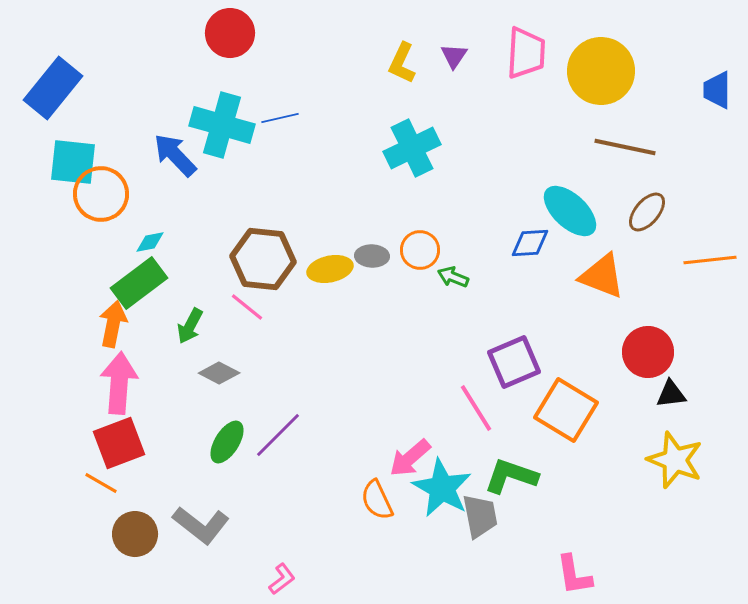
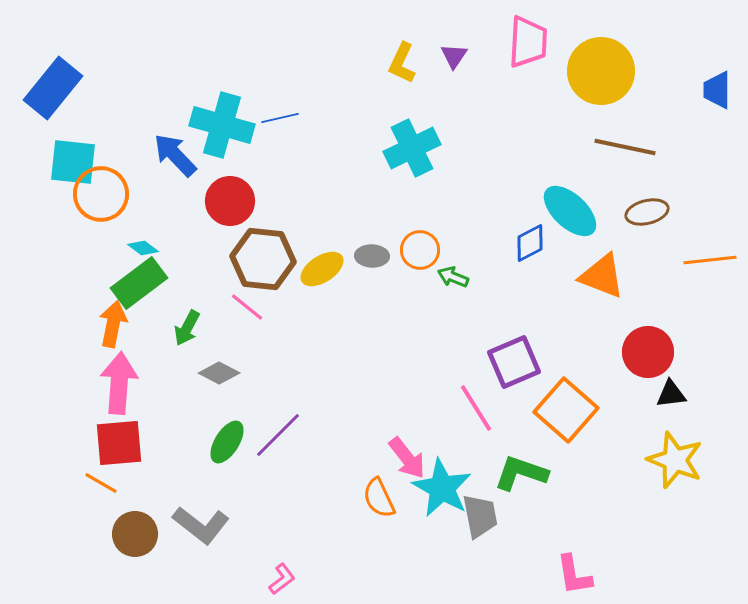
red circle at (230, 33): moved 168 px down
pink trapezoid at (526, 53): moved 2 px right, 11 px up
brown ellipse at (647, 212): rotated 36 degrees clockwise
cyan diamond at (150, 242): moved 7 px left, 6 px down; rotated 48 degrees clockwise
blue diamond at (530, 243): rotated 24 degrees counterclockwise
yellow ellipse at (330, 269): moved 8 px left; rotated 21 degrees counterclockwise
green arrow at (190, 326): moved 3 px left, 2 px down
orange square at (566, 410): rotated 10 degrees clockwise
red square at (119, 443): rotated 16 degrees clockwise
pink arrow at (410, 458): moved 3 px left; rotated 87 degrees counterclockwise
green L-shape at (511, 476): moved 10 px right, 3 px up
orange semicircle at (377, 500): moved 2 px right, 2 px up
